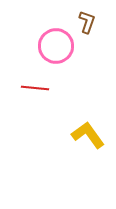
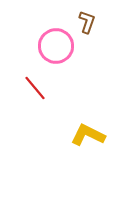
red line: rotated 44 degrees clockwise
yellow L-shape: rotated 28 degrees counterclockwise
